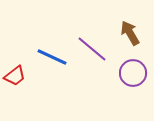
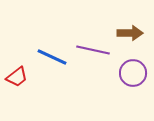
brown arrow: rotated 120 degrees clockwise
purple line: moved 1 px right, 1 px down; rotated 28 degrees counterclockwise
red trapezoid: moved 2 px right, 1 px down
